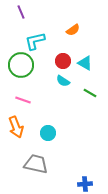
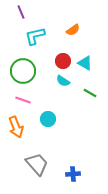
cyan L-shape: moved 5 px up
green circle: moved 2 px right, 6 px down
cyan circle: moved 14 px up
gray trapezoid: moved 1 px right; rotated 35 degrees clockwise
blue cross: moved 12 px left, 10 px up
